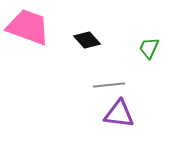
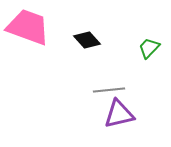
green trapezoid: rotated 20 degrees clockwise
gray line: moved 5 px down
purple triangle: rotated 20 degrees counterclockwise
